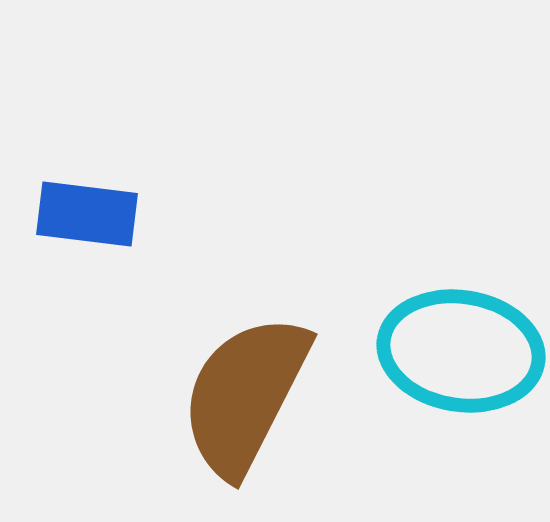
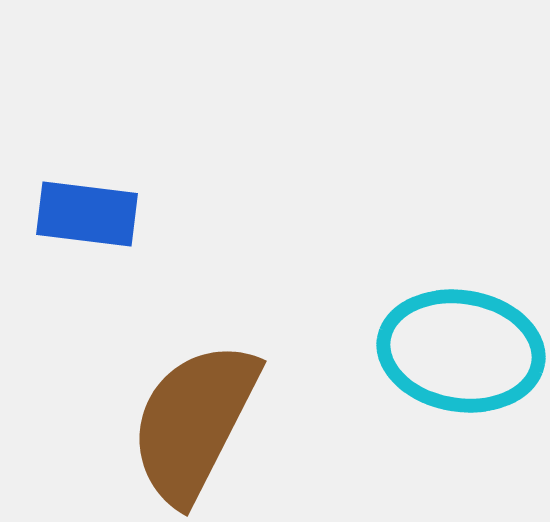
brown semicircle: moved 51 px left, 27 px down
